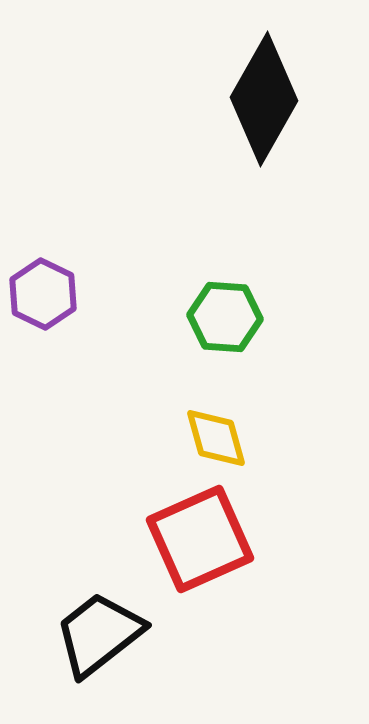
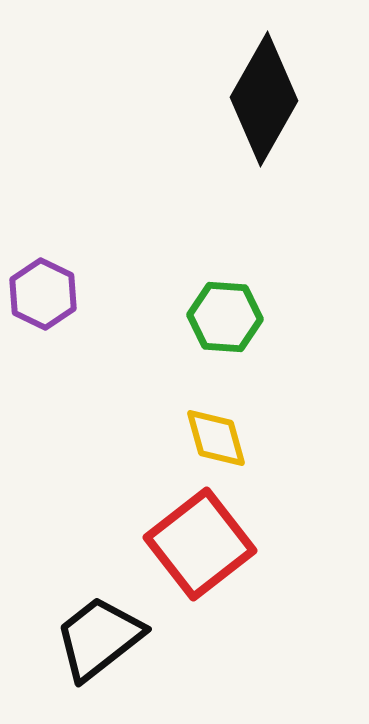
red square: moved 5 px down; rotated 14 degrees counterclockwise
black trapezoid: moved 4 px down
